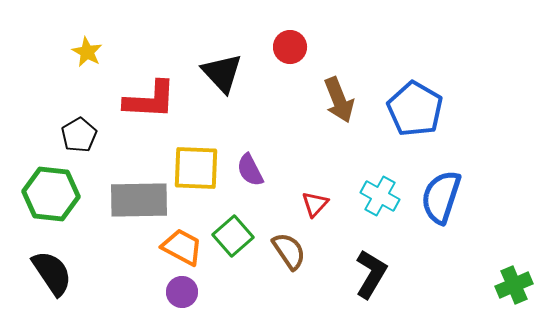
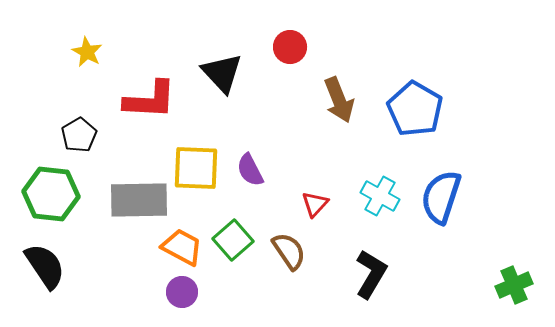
green square: moved 4 px down
black semicircle: moved 7 px left, 7 px up
